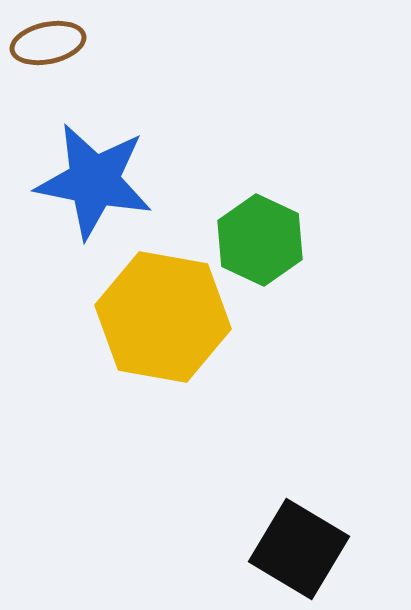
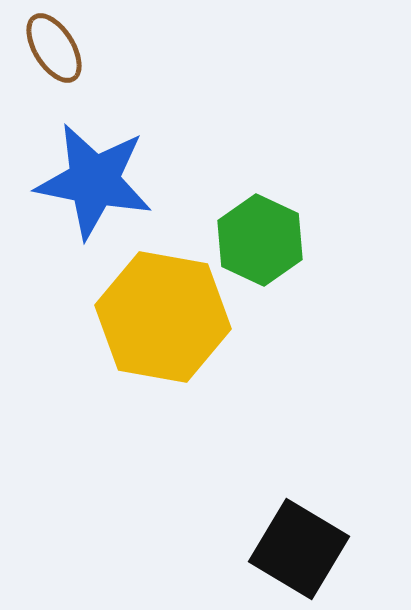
brown ellipse: moved 6 px right, 5 px down; rotated 70 degrees clockwise
